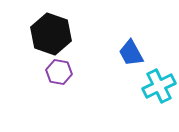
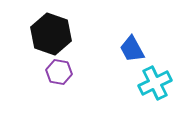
blue trapezoid: moved 1 px right, 4 px up
cyan cross: moved 4 px left, 3 px up
